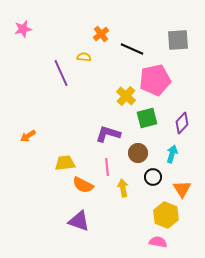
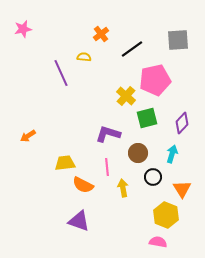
black line: rotated 60 degrees counterclockwise
